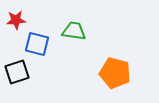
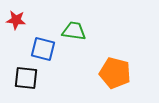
red star: rotated 12 degrees clockwise
blue square: moved 6 px right, 5 px down
black square: moved 9 px right, 6 px down; rotated 25 degrees clockwise
